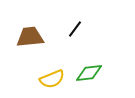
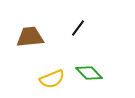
black line: moved 3 px right, 1 px up
green diamond: rotated 52 degrees clockwise
